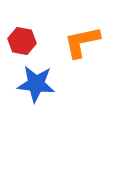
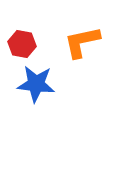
red hexagon: moved 3 px down
